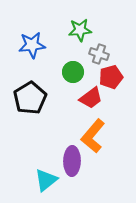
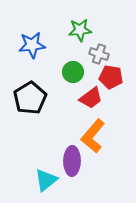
red pentagon: rotated 25 degrees clockwise
